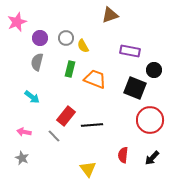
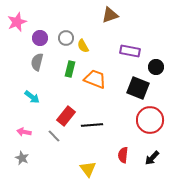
black circle: moved 2 px right, 3 px up
black square: moved 3 px right
